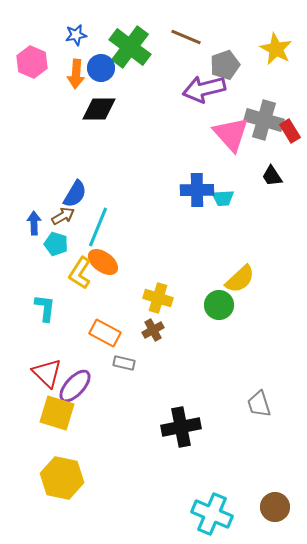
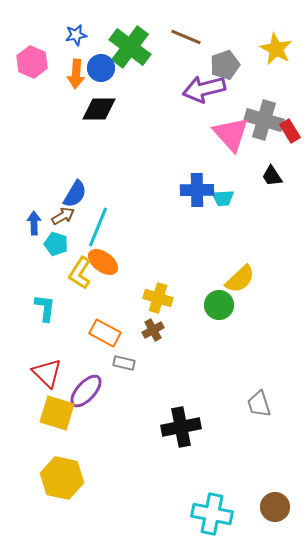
purple ellipse: moved 11 px right, 5 px down
cyan cross: rotated 12 degrees counterclockwise
